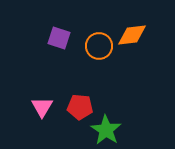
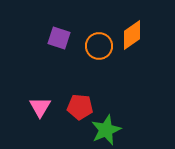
orange diamond: rotated 28 degrees counterclockwise
pink triangle: moved 2 px left
green star: rotated 16 degrees clockwise
